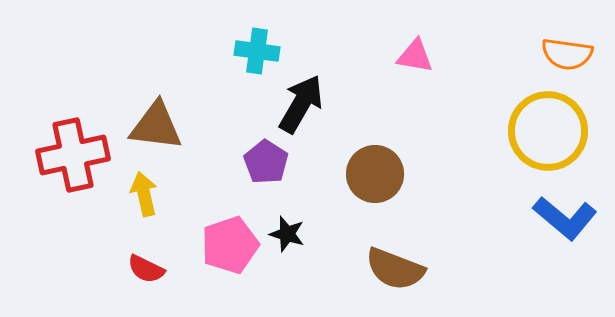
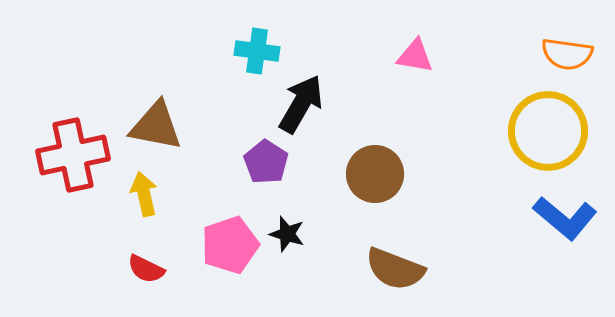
brown triangle: rotated 4 degrees clockwise
